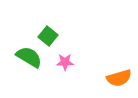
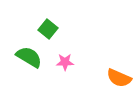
green square: moved 7 px up
orange semicircle: rotated 40 degrees clockwise
